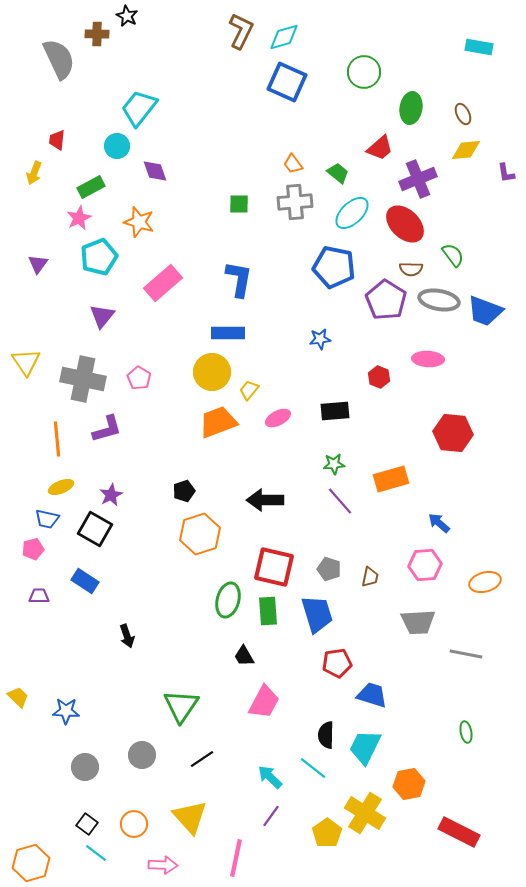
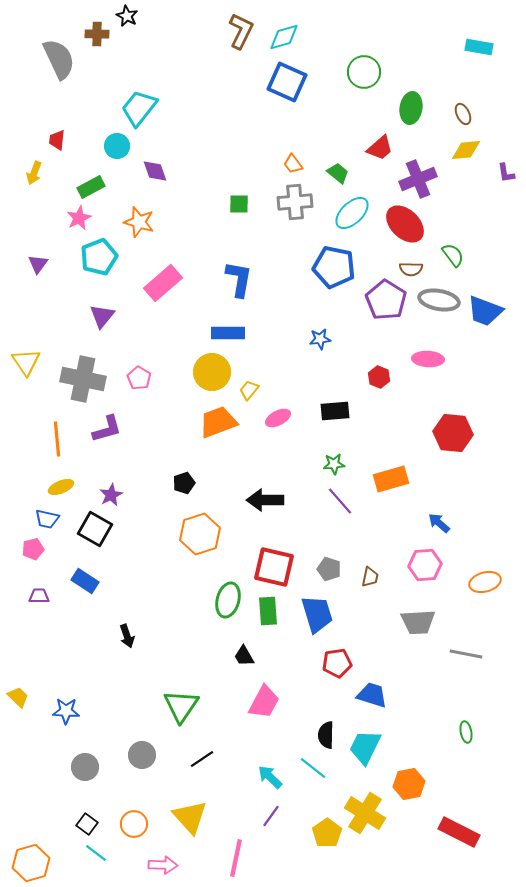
black pentagon at (184, 491): moved 8 px up
